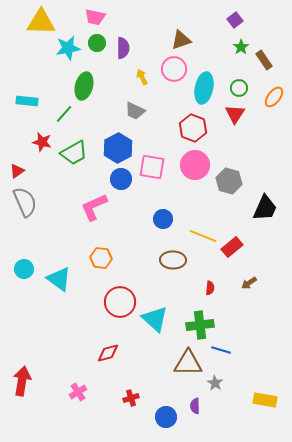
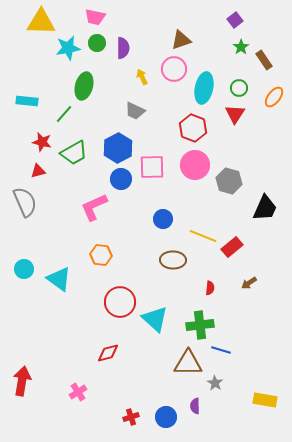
pink square at (152, 167): rotated 12 degrees counterclockwise
red triangle at (17, 171): moved 21 px right; rotated 21 degrees clockwise
orange hexagon at (101, 258): moved 3 px up
red cross at (131, 398): moved 19 px down
